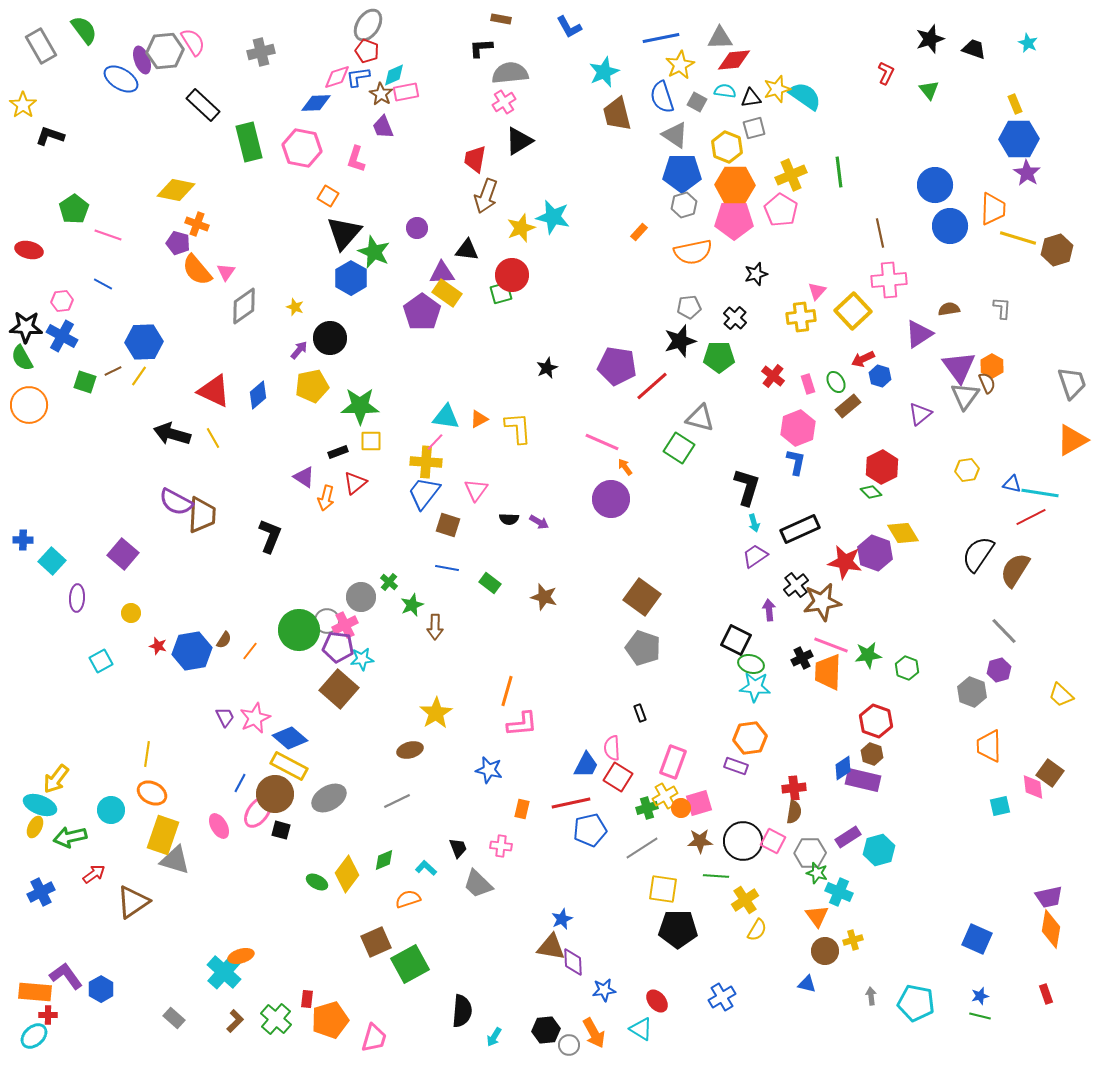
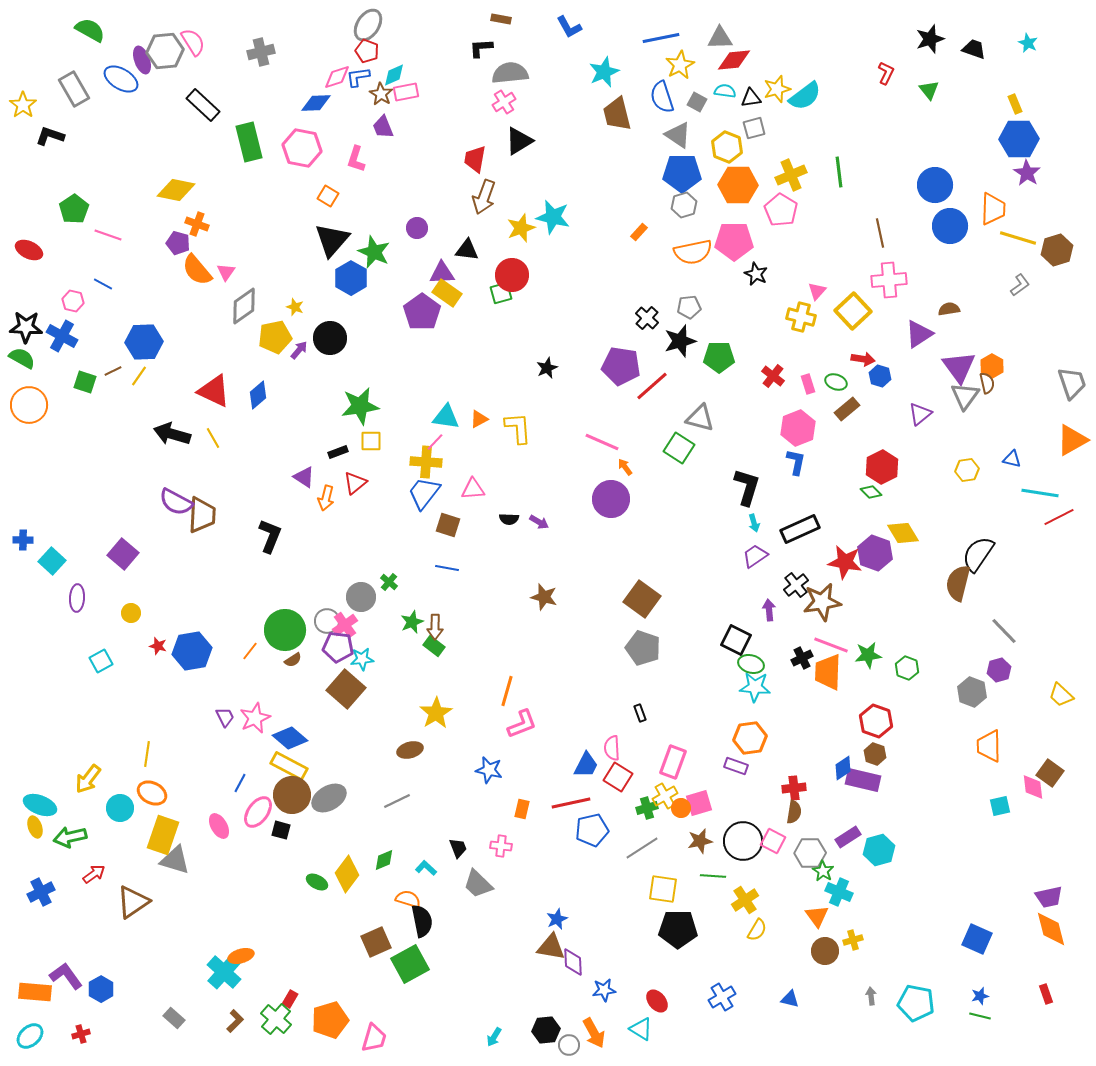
green semicircle at (84, 30): moved 6 px right; rotated 24 degrees counterclockwise
gray rectangle at (41, 46): moved 33 px right, 43 px down
cyan semicircle at (805, 96): rotated 108 degrees clockwise
gray triangle at (675, 135): moved 3 px right
orange hexagon at (735, 185): moved 3 px right
brown arrow at (486, 196): moved 2 px left, 1 px down
pink pentagon at (734, 220): moved 21 px down
black triangle at (344, 233): moved 12 px left, 7 px down
red ellipse at (29, 250): rotated 12 degrees clockwise
black star at (756, 274): rotated 30 degrees counterclockwise
pink hexagon at (62, 301): moved 11 px right; rotated 20 degrees clockwise
gray L-shape at (1002, 308): moved 18 px right, 23 px up; rotated 50 degrees clockwise
yellow cross at (801, 317): rotated 20 degrees clockwise
black cross at (735, 318): moved 88 px left
green semicircle at (22, 358): rotated 148 degrees clockwise
red arrow at (863, 359): rotated 145 degrees counterclockwise
purple pentagon at (617, 366): moved 4 px right
green ellipse at (836, 382): rotated 40 degrees counterclockwise
brown semicircle at (987, 383): rotated 10 degrees clockwise
yellow pentagon at (312, 386): moved 37 px left, 49 px up
green star at (360, 406): rotated 9 degrees counterclockwise
brown rectangle at (848, 406): moved 1 px left, 3 px down
blue triangle at (1012, 484): moved 25 px up
pink triangle at (476, 490): moved 3 px left, 1 px up; rotated 50 degrees clockwise
red line at (1031, 517): moved 28 px right
brown semicircle at (1015, 570): moved 57 px left, 13 px down; rotated 18 degrees counterclockwise
green rectangle at (490, 583): moved 56 px left, 63 px down
brown square at (642, 597): moved 2 px down
green star at (412, 605): moved 17 px down
pink cross at (345, 625): rotated 10 degrees counterclockwise
green circle at (299, 630): moved 14 px left
brown semicircle at (224, 640): moved 69 px right, 20 px down; rotated 24 degrees clockwise
brown square at (339, 689): moved 7 px right
pink L-shape at (522, 724): rotated 16 degrees counterclockwise
brown hexagon at (872, 754): moved 3 px right
yellow arrow at (56, 779): moved 32 px right
brown circle at (275, 794): moved 17 px right, 1 px down
cyan circle at (111, 810): moved 9 px right, 2 px up
yellow ellipse at (35, 827): rotated 45 degrees counterclockwise
blue pentagon at (590, 830): moved 2 px right
brown star at (700, 841): rotated 10 degrees counterclockwise
green star at (817, 873): moved 6 px right, 2 px up; rotated 15 degrees clockwise
green line at (716, 876): moved 3 px left
orange semicircle at (408, 899): rotated 35 degrees clockwise
blue star at (562, 919): moved 5 px left
orange diamond at (1051, 929): rotated 24 degrees counterclockwise
blue triangle at (807, 984): moved 17 px left, 15 px down
red rectangle at (307, 999): moved 17 px left; rotated 24 degrees clockwise
black semicircle at (462, 1011): moved 40 px left, 90 px up; rotated 16 degrees counterclockwise
red cross at (48, 1015): moved 33 px right, 19 px down; rotated 18 degrees counterclockwise
cyan ellipse at (34, 1036): moved 4 px left
